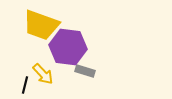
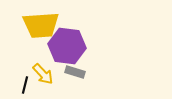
yellow trapezoid: rotated 24 degrees counterclockwise
purple hexagon: moved 1 px left, 1 px up
gray rectangle: moved 10 px left, 1 px down
